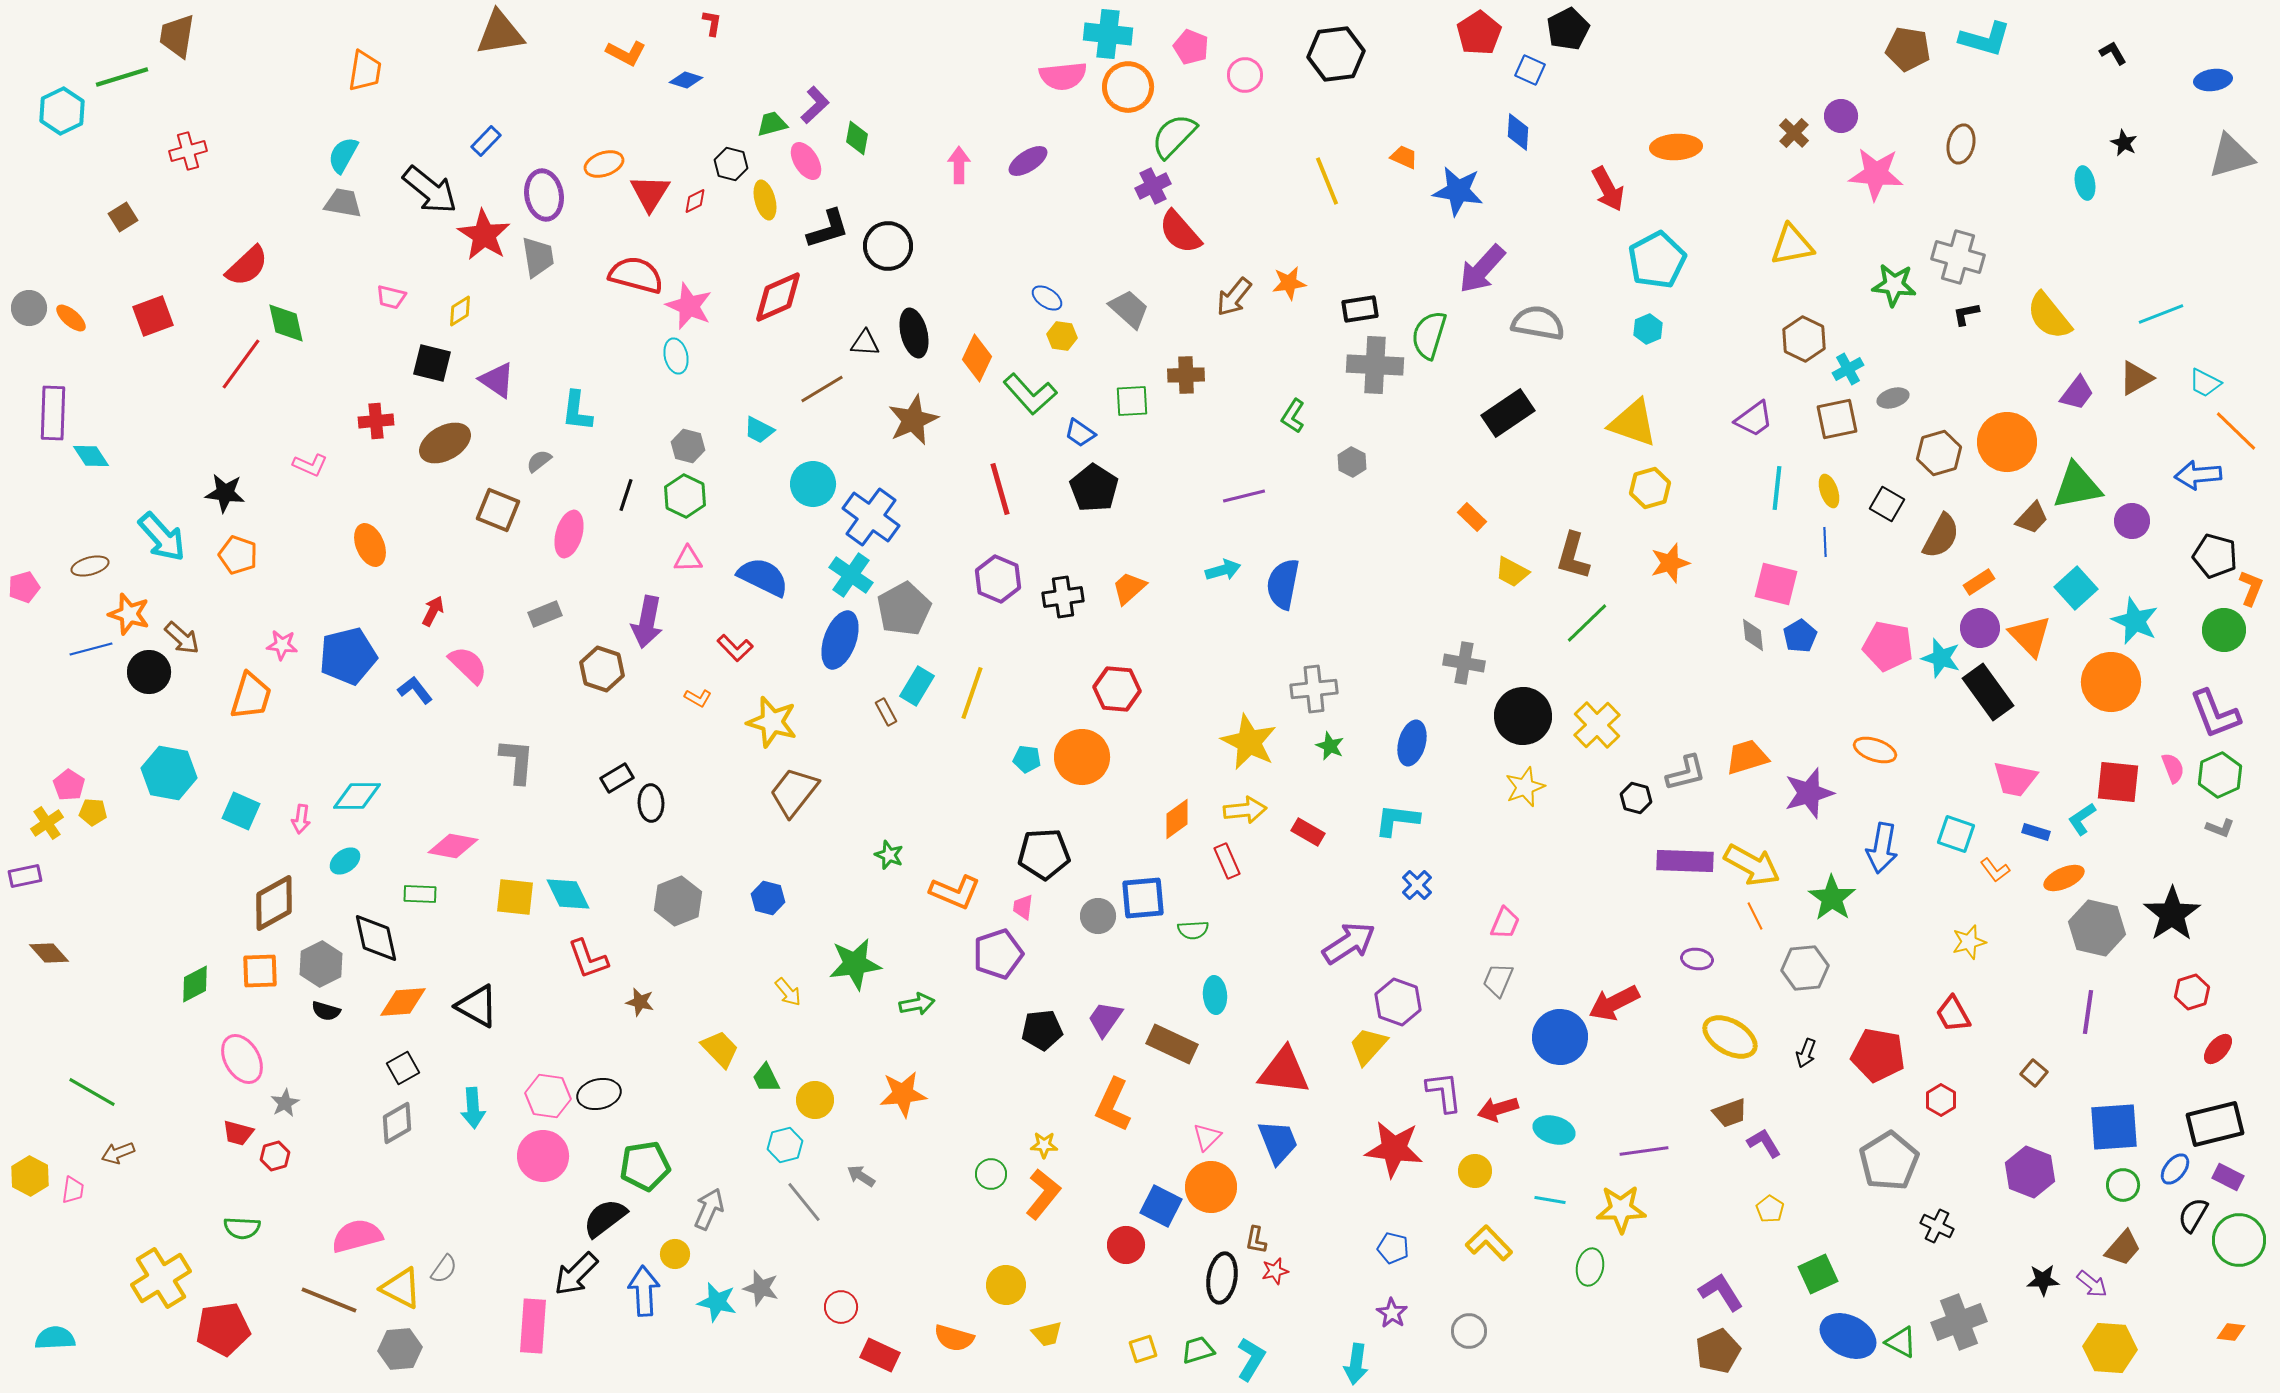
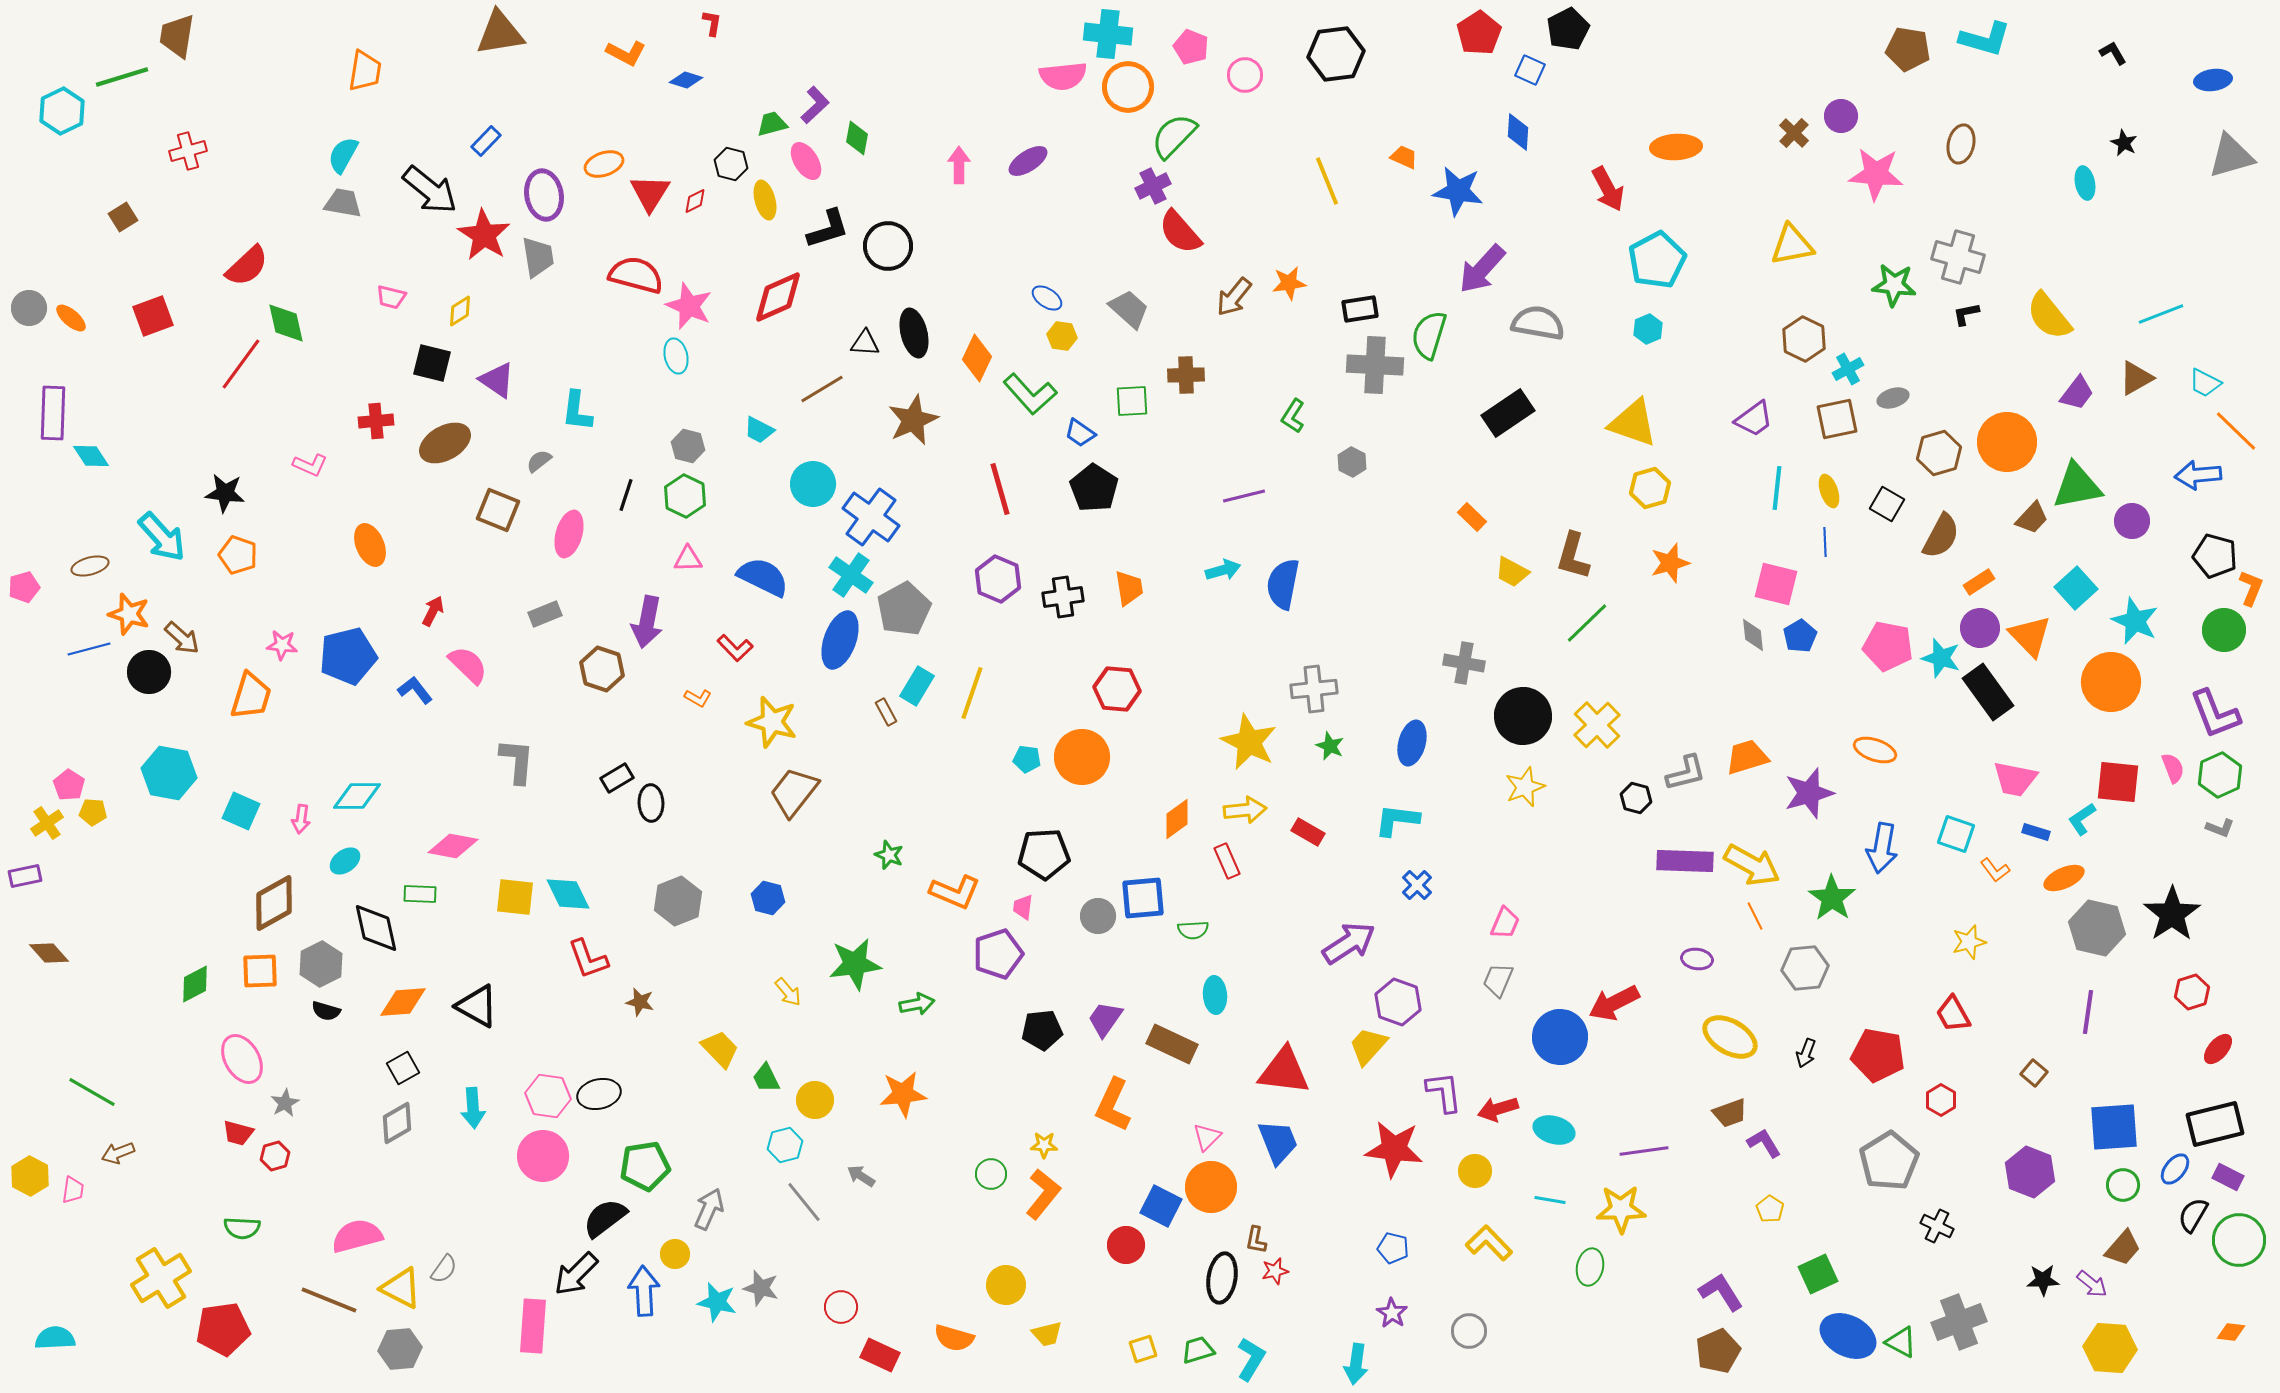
orange trapezoid at (1129, 588): rotated 123 degrees clockwise
blue line at (91, 649): moved 2 px left
black diamond at (376, 938): moved 10 px up
